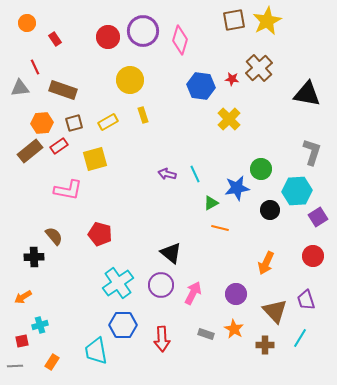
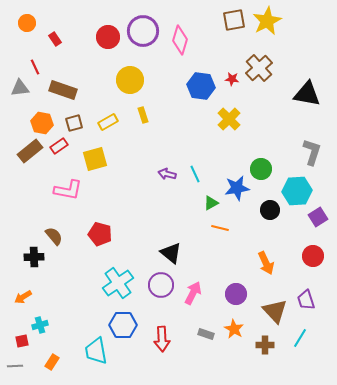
orange hexagon at (42, 123): rotated 15 degrees clockwise
orange arrow at (266, 263): rotated 50 degrees counterclockwise
